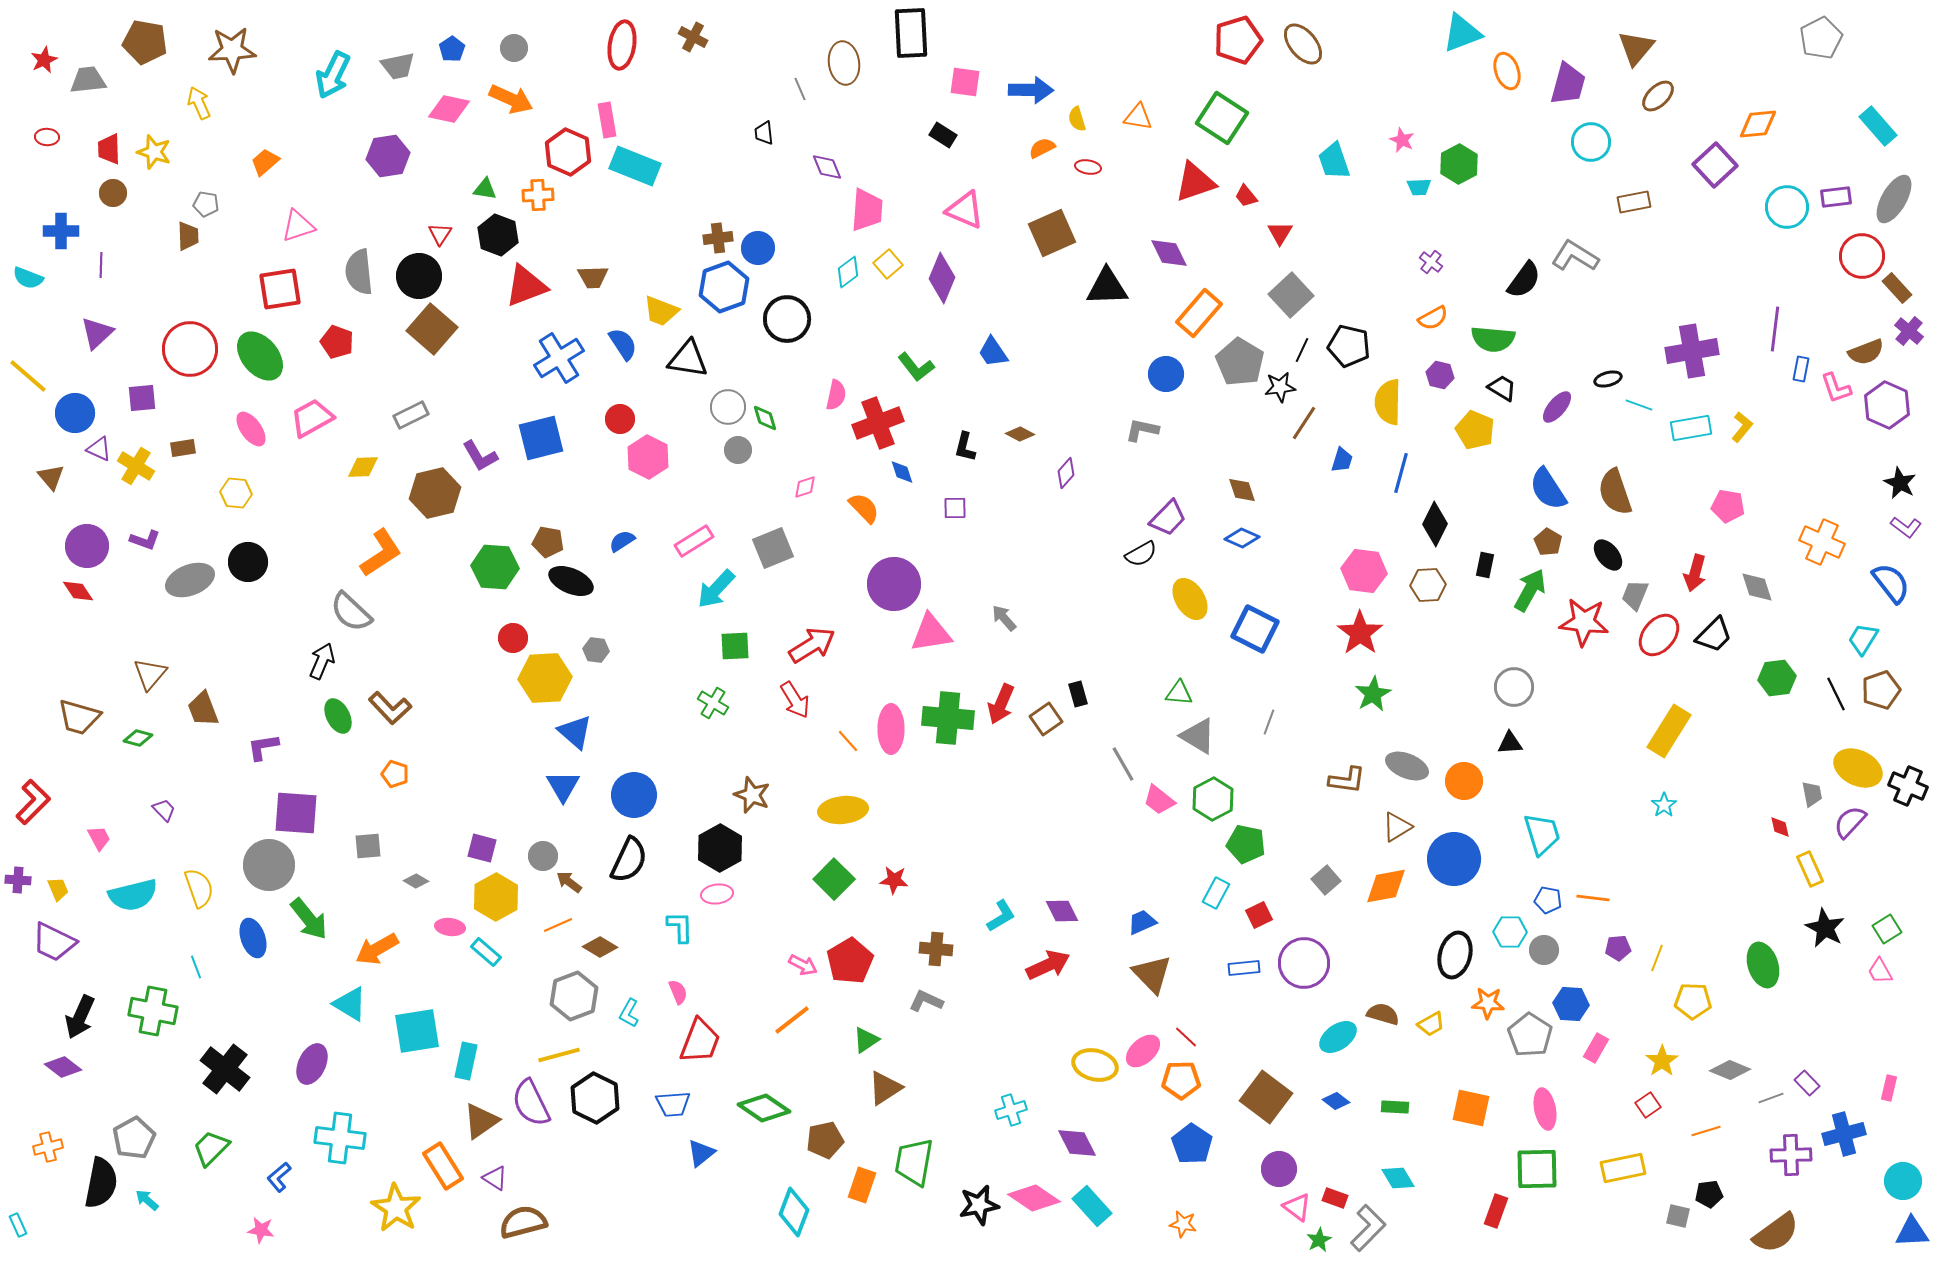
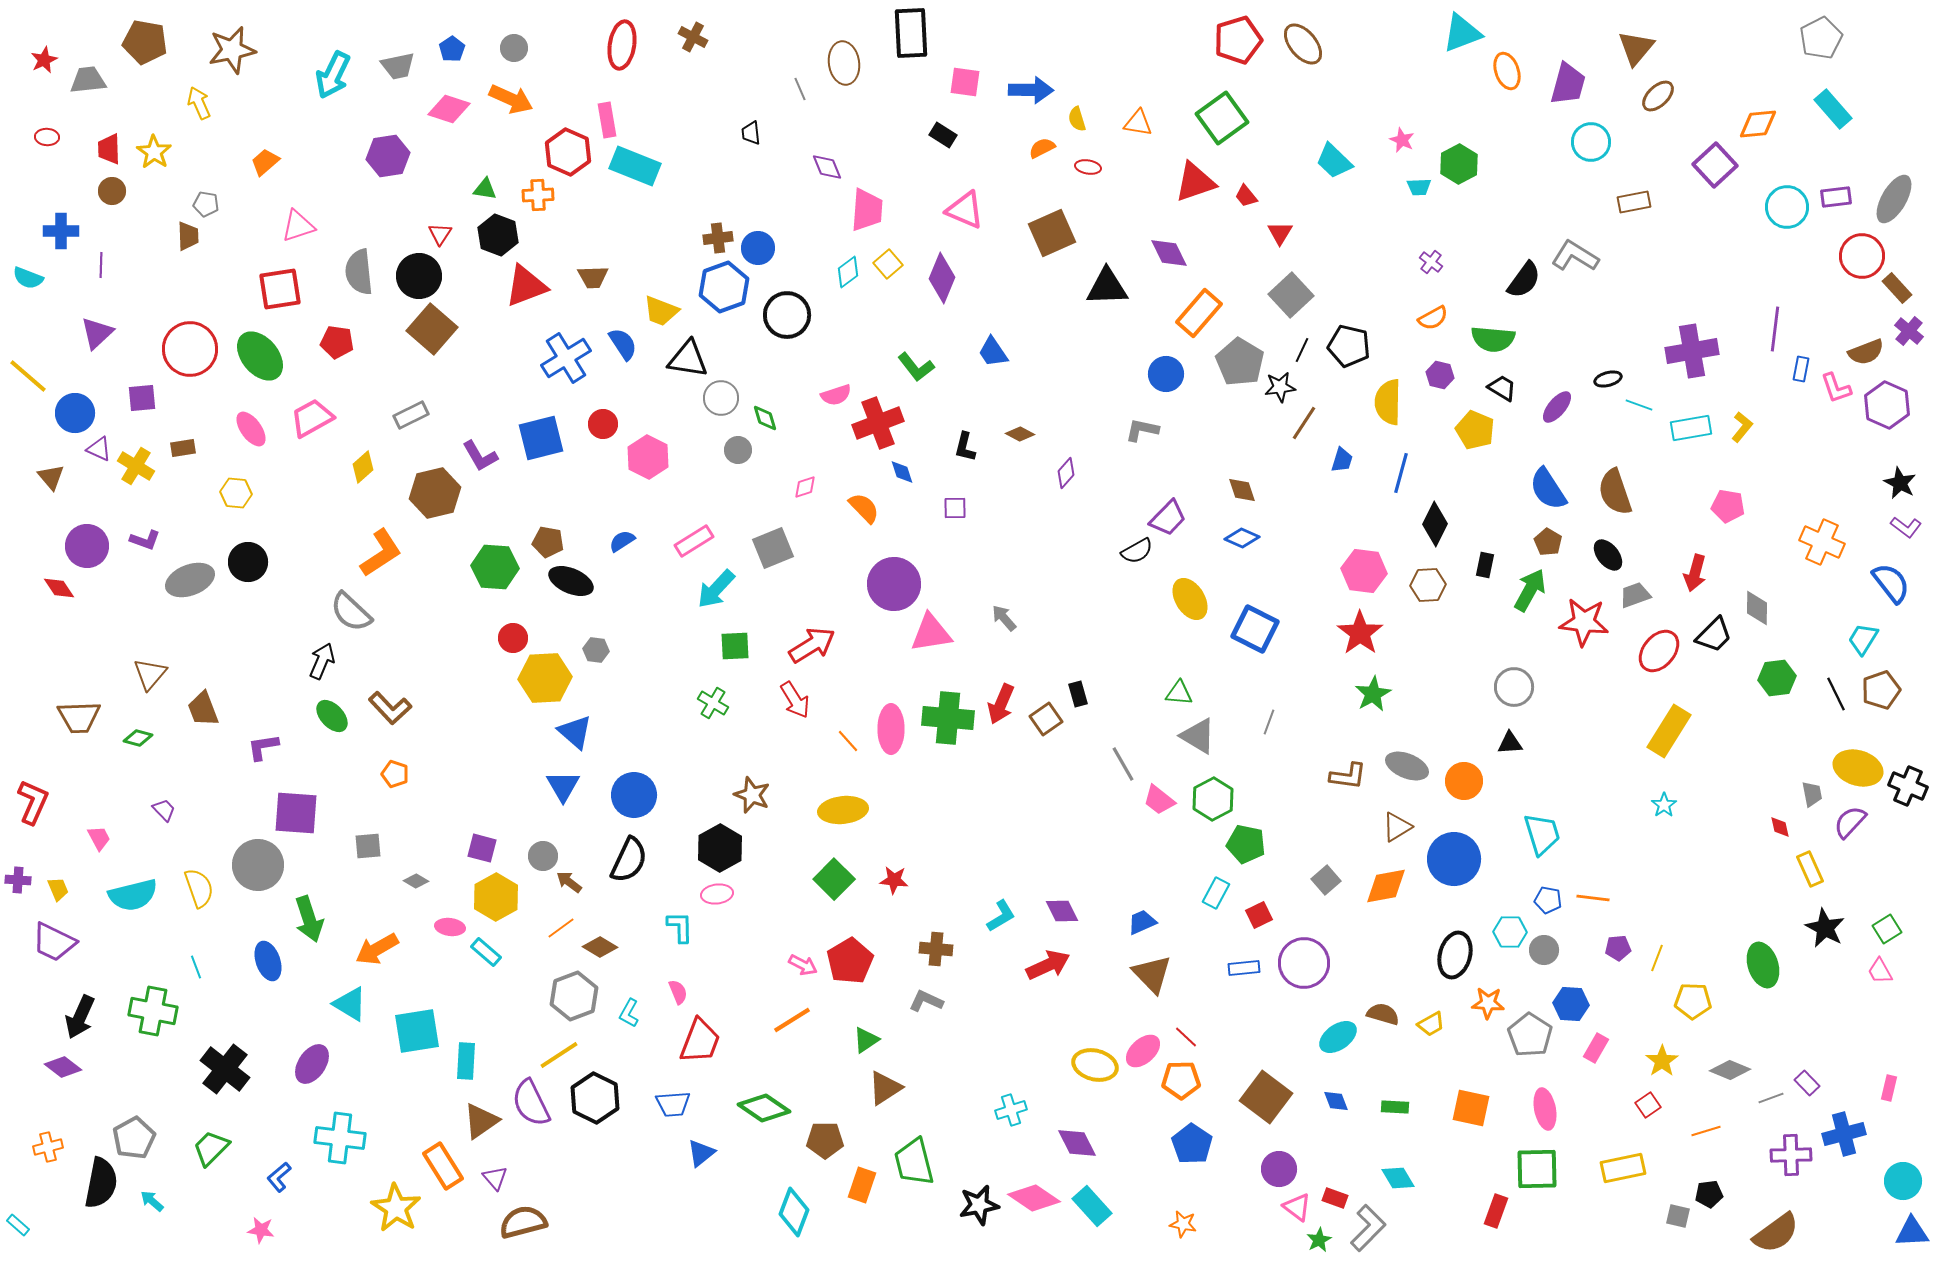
brown star at (232, 50): rotated 9 degrees counterclockwise
pink diamond at (449, 109): rotated 6 degrees clockwise
orange triangle at (1138, 117): moved 6 px down
green square at (1222, 118): rotated 21 degrees clockwise
cyan rectangle at (1878, 126): moved 45 px left, 17 px up
black trapezoid at (764, 133): moved 13 px left
yellow star at (154, 152): rotated 16 degrees clockwise
cyan trapezoid at (1334, 161): rotated 27 degrees counterclockwise
brown circle at (113, 193): moved 1 px left, 2 px up
black circle at (787, 319): moved 4 px up
red pentagon at (337, 342): rotated 12 degrees counterclockwise
blue cross at (559, 358): moved 7 px right
pink semicircle at (836, 395): rotated 60 degrees clockwise
gray circle at (728, 407): moved 7 px left, 9 px up
red circle at (620, 419): moved 17 px left, 5 px down
yellow diamond at (363, 467): rotated 40 degrees counterclockwise
black semicircle at (1141, 554): moved 4 px left, 3 px up
gray diamond at (1757, 587): moved 21 px down; rotated 18 degrees clockwise
red diamond at (78, 591): moved 19 px left, 3 px up
gray trapezoid at (1635, 595): rotated 48 degrees clockwise
red ellipse at (1659, 635): moved 16 px down
green ellipse at (338, 716): moved 6 px left; rotated 16 degrees counterclockwise
brown trapezoid at (79, 717): rotated 18 degrees counterclockwise
yellow ellipse at (1858, 768): rotated 9 degrees counterclockwise
brown L-shape at (1347, 780): moved 1 px right, 4 px up
red L-shape at (33, 802): rotated 21 degrees counterclockwise
gray circle at (269, 865): moved 11 px left
green arrow at (309, 919): rotated 21 degrees clockwise
orange line at (558, 925): moved 3 px right, 3 px down; rotated 12 degrees counterclockwise
blue ellipse at (253, 938): moved 15 px right, 23 px down
orange line at (792, 1020): rotated 6 degrees clockwise
yellow line at (559, 1055): rotated 18 degrees counterclockwise
cyan rectangle at (466, 1061): rotated 9 degrees counterclockwise
purple ellipse at (312, 1064): rotated 9 degrees clockwise
blue diamond at (1336, 1101): rotated 32 degrees clockwise
brown pentagon at (825, 1140): rotated 12 degrees clockwise
green trapezoid at (914, 1162): rotated 24 degrees counterclockwise
purple triangle at (495, 1178): rotated 16 degrees clockwise
cyan arrow at (147, 1200): moved 5 px right, 1 px down
cyan rectangle at (18, 1225): rotated 25 degrees counterclockwise
